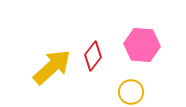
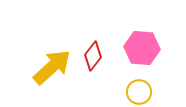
pink hexagon: moved 3 px down
yellow circle: moved 8 px right
